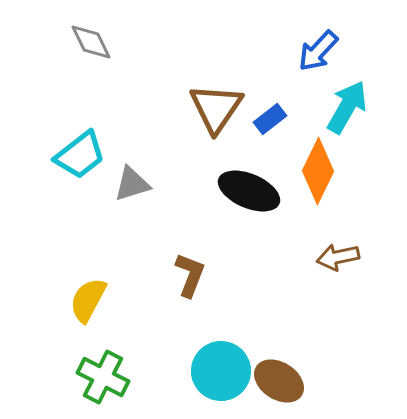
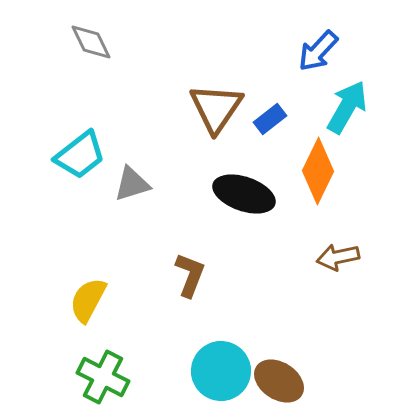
black ellipse: moved 5 px left, 3 px down; rotated 4 degrees counterclockwise
